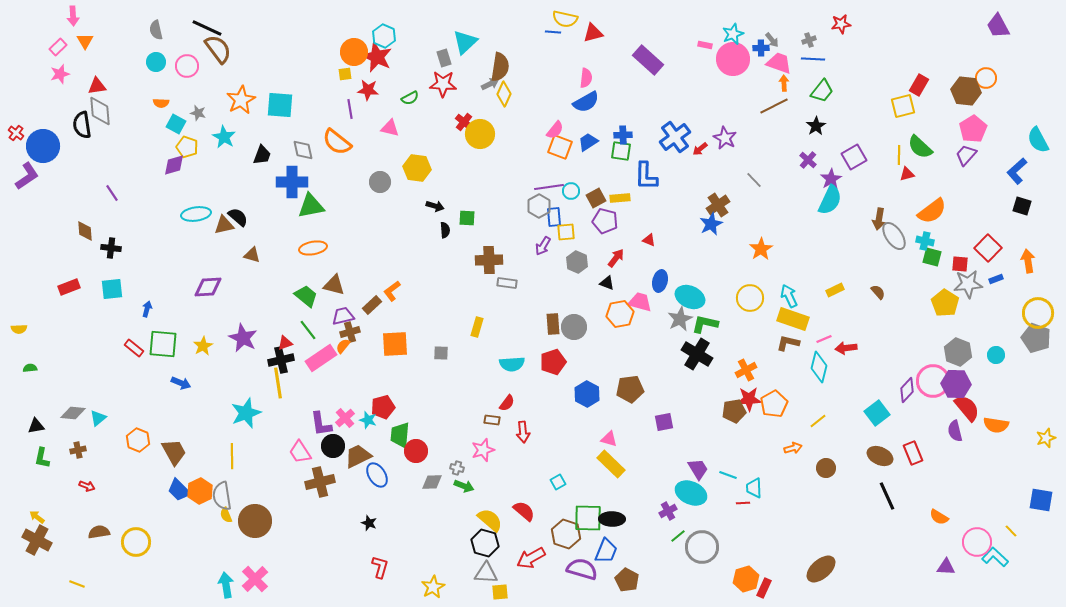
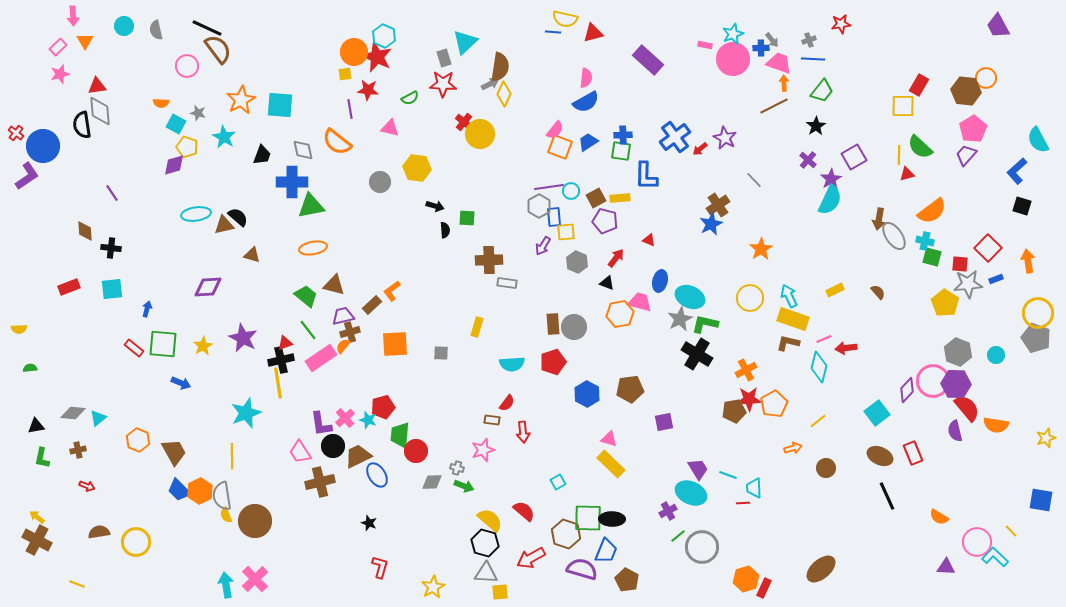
cyan circle at (156, 62): moved 32 px left, 36 px up
yellow square at (903, 106): rotated 15 degrees clockwise
